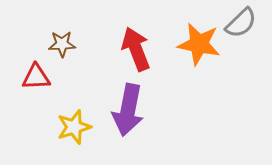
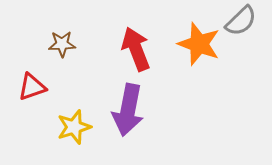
gray semicircle: moved 2 px up
orange star: rotated 9 degrees clockwise
red triangle: moved 4 px left, 10 px down; rotated 16 degrees counterclockwise
